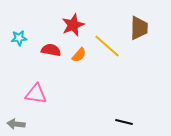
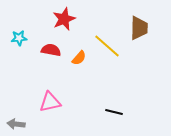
red star: moved 9 px left, 6 px up
orange semicircle: moved 3 px down
pink triangle: moved 14 px right, 8 px down; rotated 20 degrees counterclockwise
black line: moved 10 px left, 10 px up
